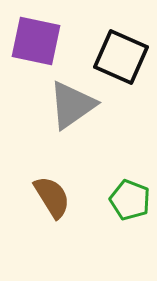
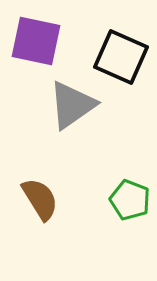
brown semicircle: moved 12 px left, 2 px down
